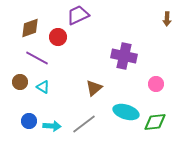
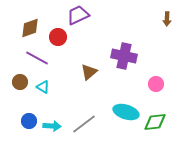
brown triangle: moved 5 px left, 16 px up
